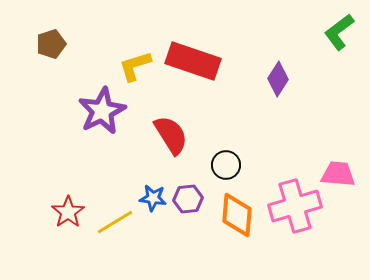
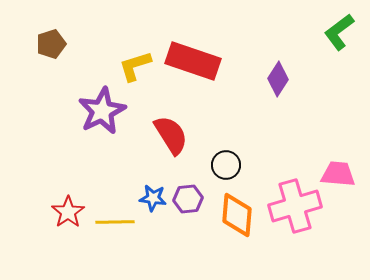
yellow line: rotated 30 degrees clockwise
